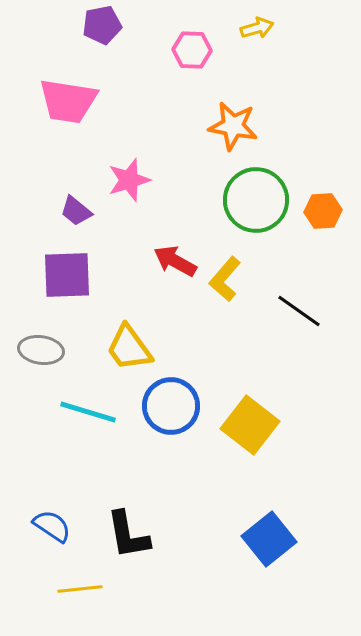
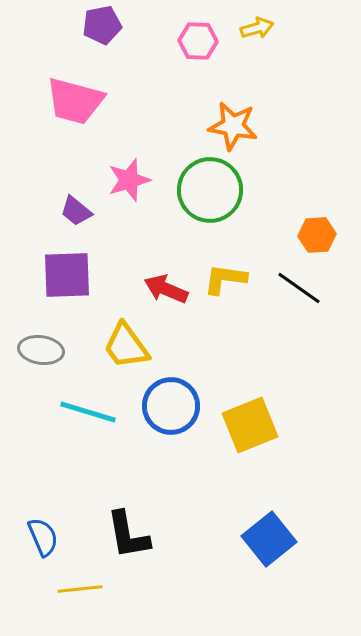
pink hexagon: moved 6 px right, 9 px up
pink trapezoid: moved 7 px right; rotated 6 degrees clockwise
green circle: moved 46 px left, 10 px up
orange hexagon: moved 6 px left, 24 px down
red arrow: moved 9 px left, 28 px down; rotated 6 degrees counterclockwise
yellow L-shape: rotated 57 degrees clockwise
black line: moved 23 px up
yellow trapezoid: moved 3 px left, 2 px up
yellow square: rotated 30 degrees clockwise
blue semicircle: moved 9 px left, 11 px down; rotated 33 degrees clockwise
